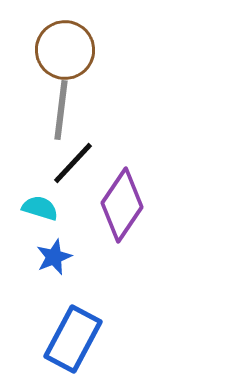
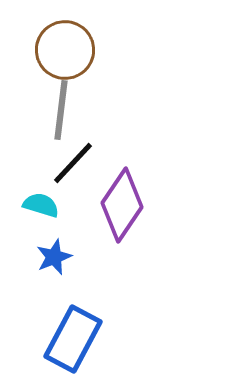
cyan semicircle: moved 1 px right, 3 px up
